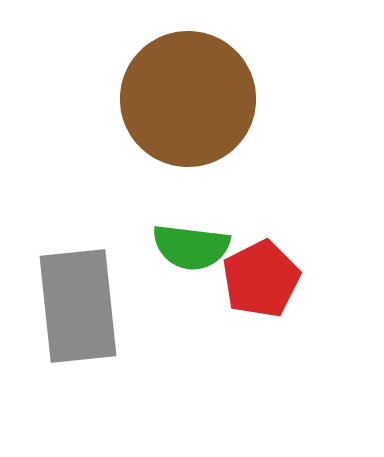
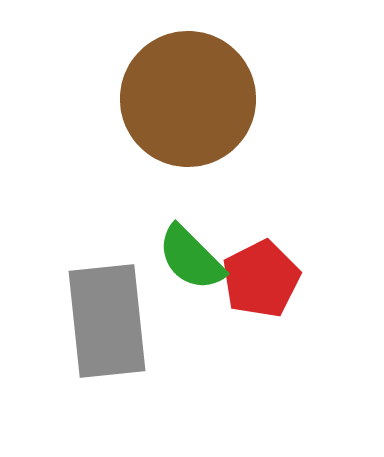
green semicircle: moved 11 px down; rotated 38 degrees clockwise
gray rectangle: moved 29 px right, 15 px down
